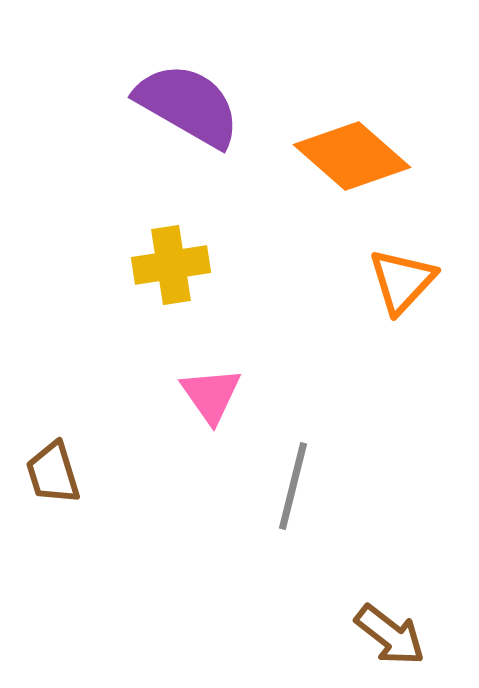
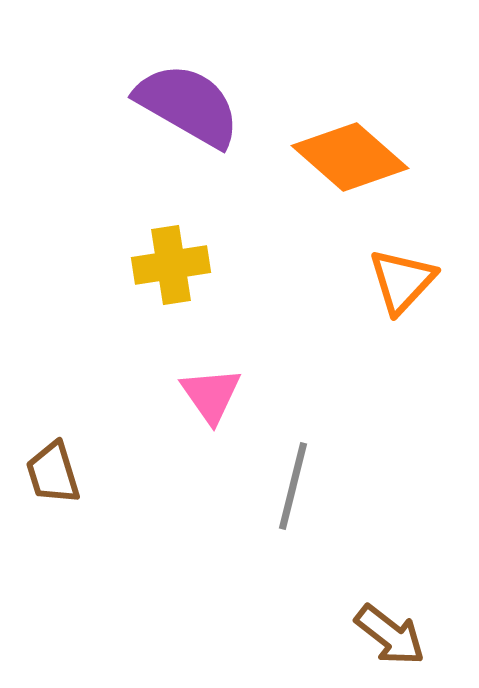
orange diamond: moved 2 px left, 1 px down
